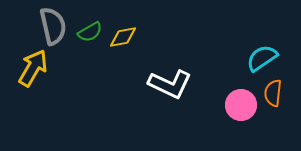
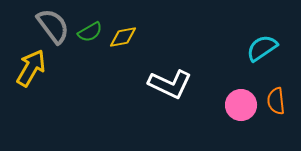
gray semicircle: rotated 24 degrees counterclockwise
cyan semicircle: moved 10 px up
yellow arrow: moved 2 px left
orange semicircle: moved 3 px right, 8 px down; rotated 12 degrees counterclockwise
